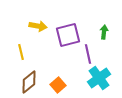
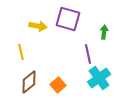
purple square: moved 16 px up; rotated 30 degrees clockwise
